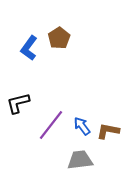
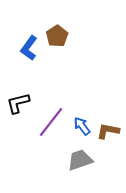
brown pentagon: moved 2 px left, 2 px up
purple line: moved 3 px up
gray trapezoid: rotated 12 degrees counterclockwise
